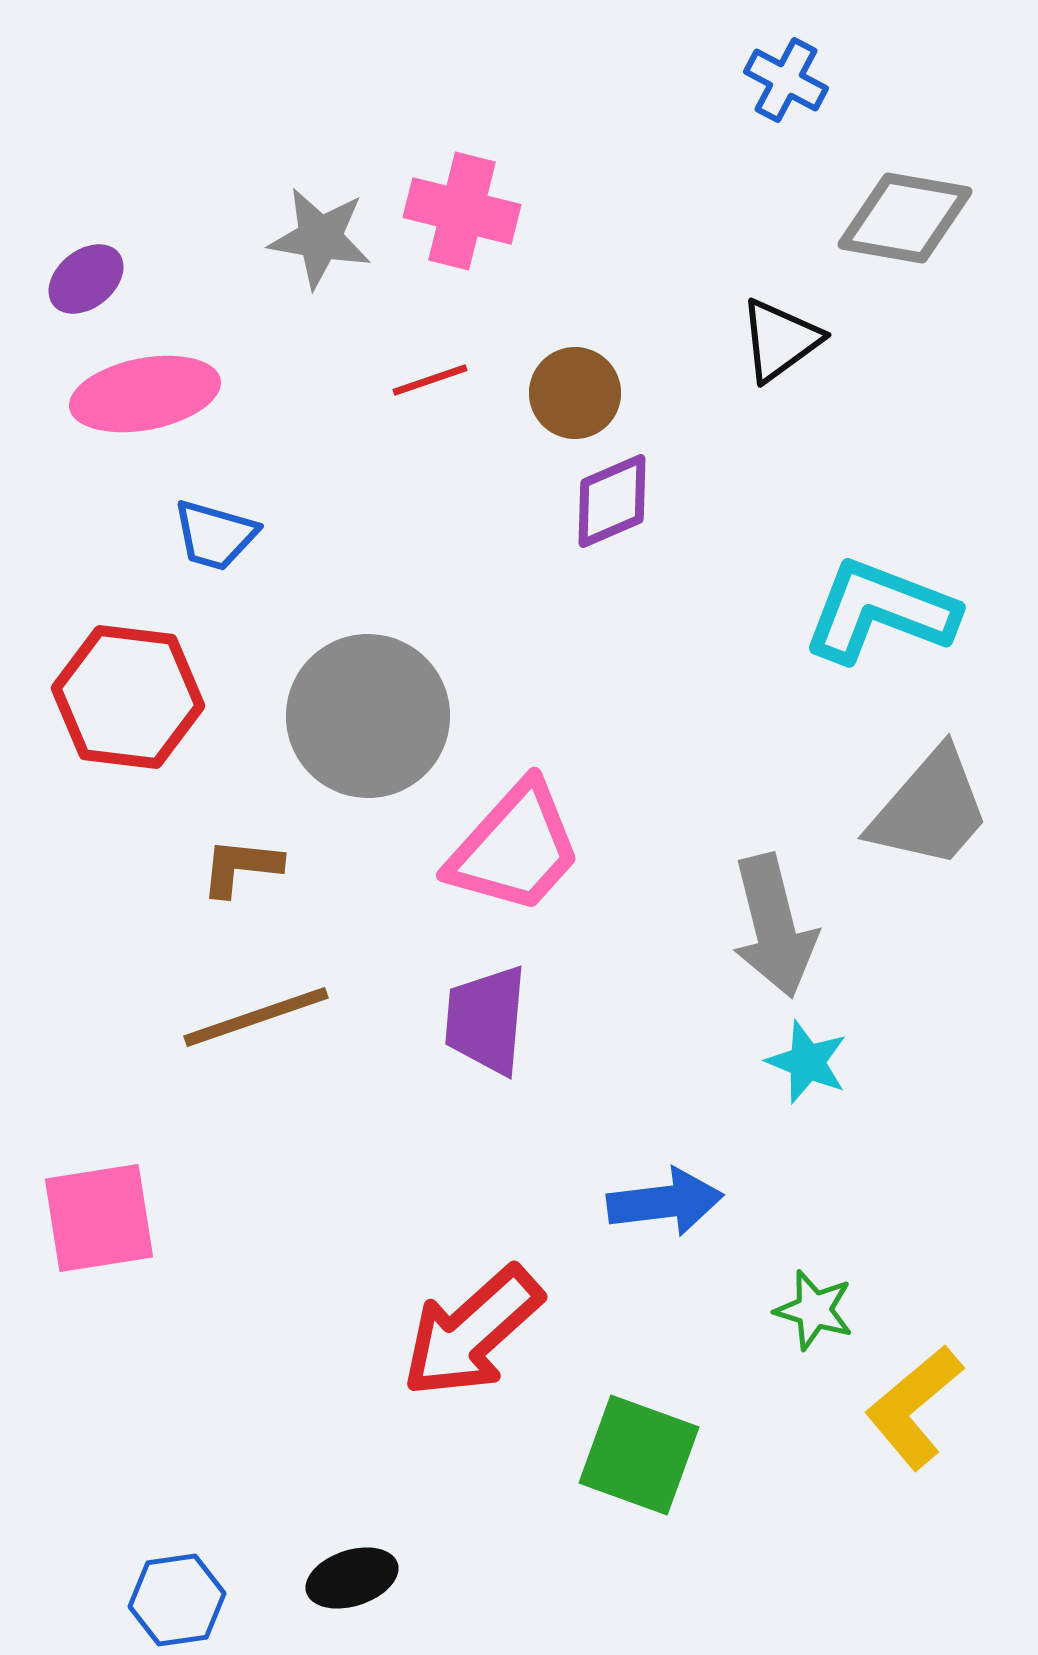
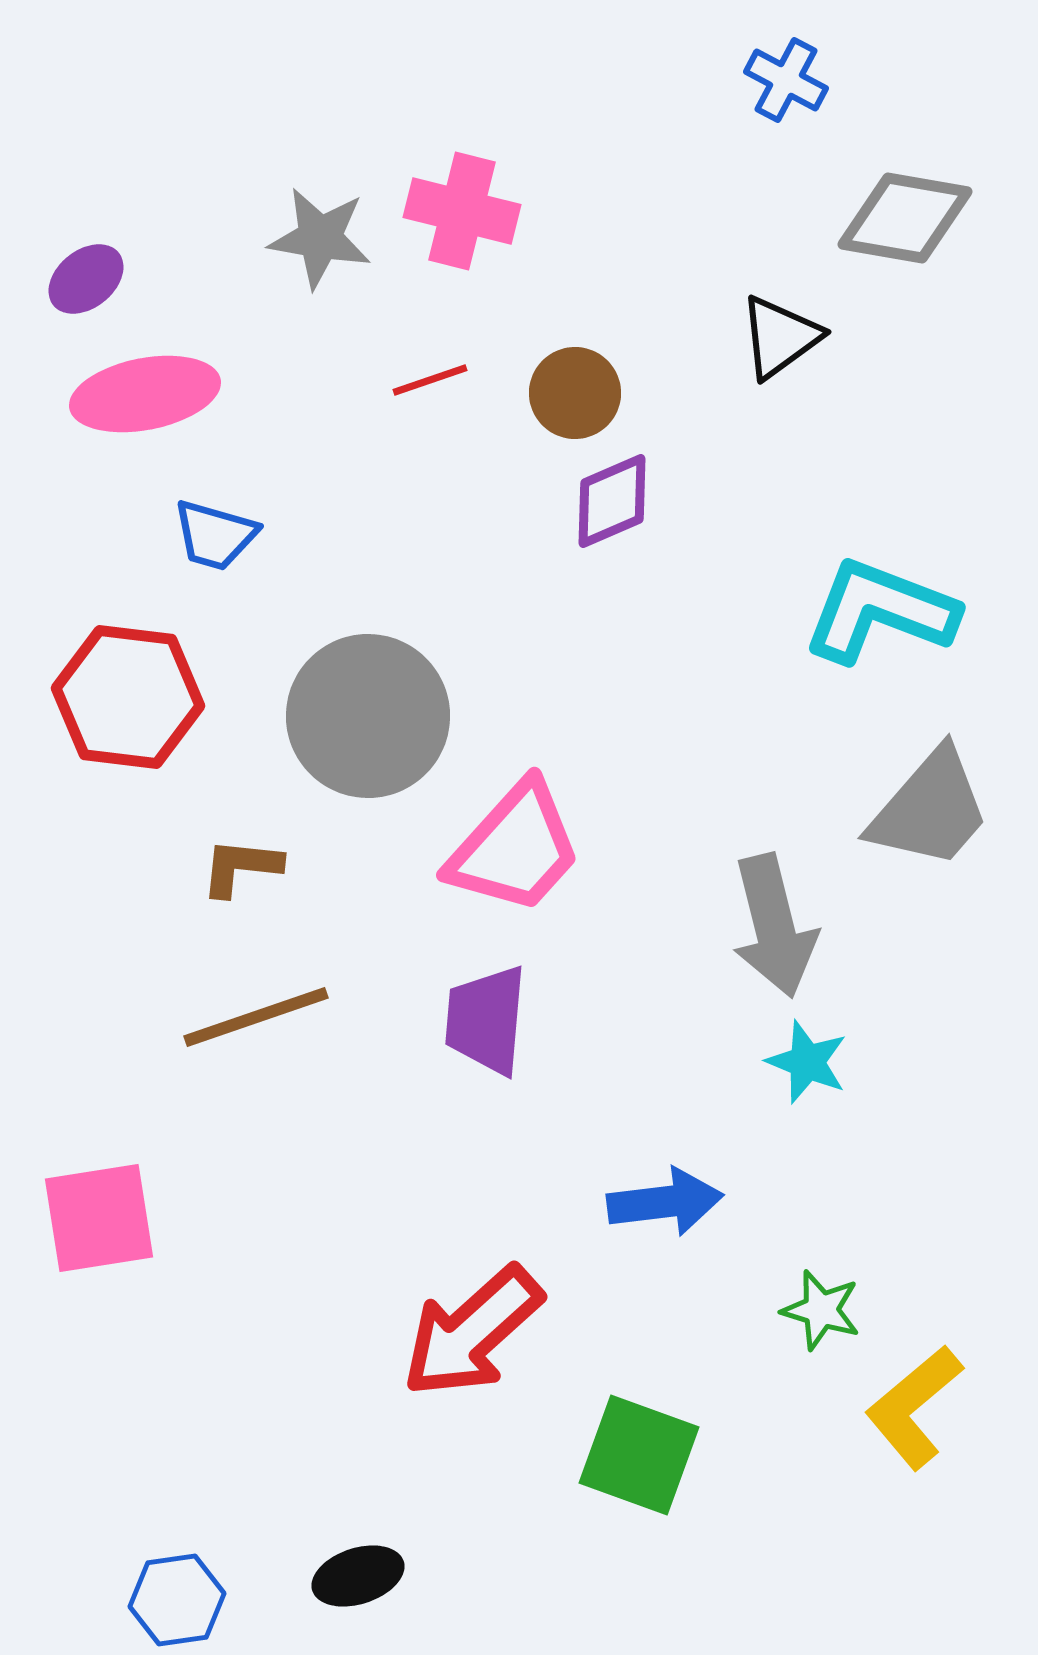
black triangle: moved 3 px up
green star: moved 7 px right
black ellipse: moved 6 px right, 2 px up
